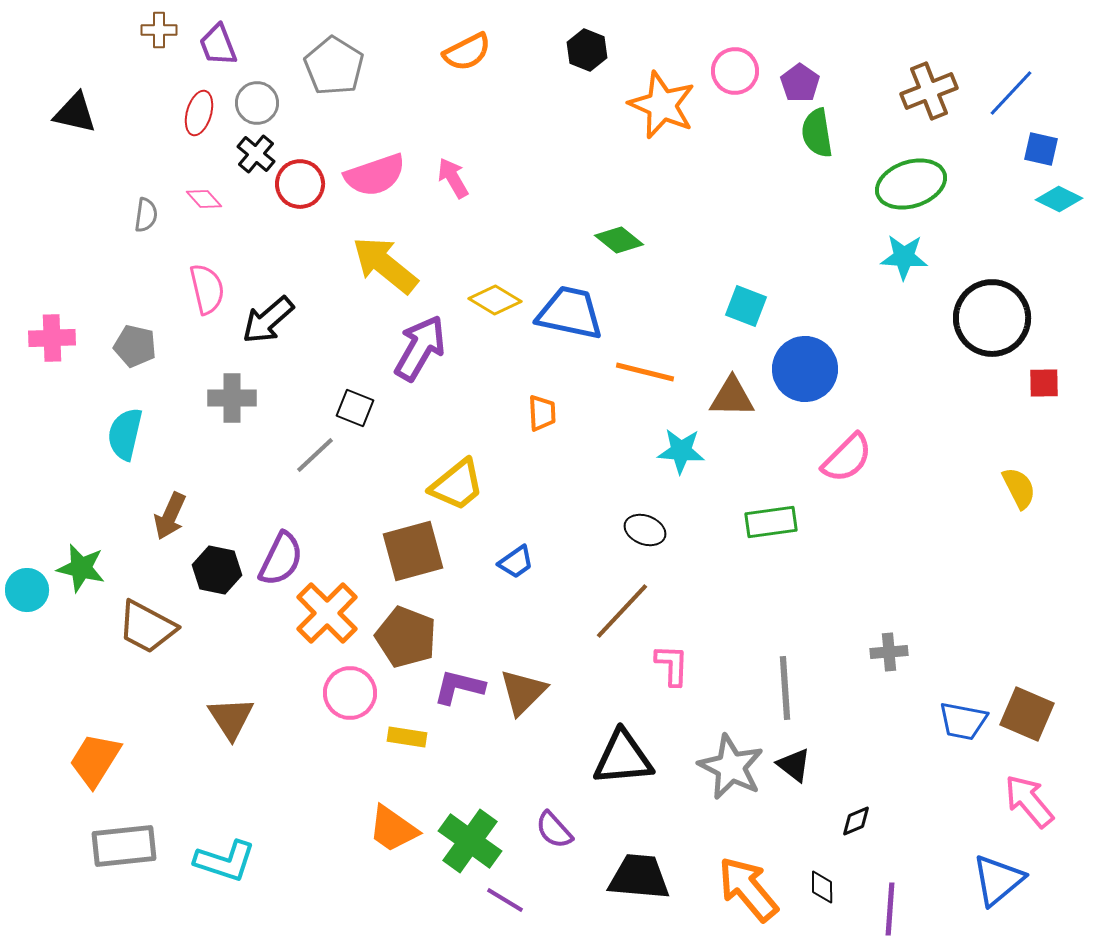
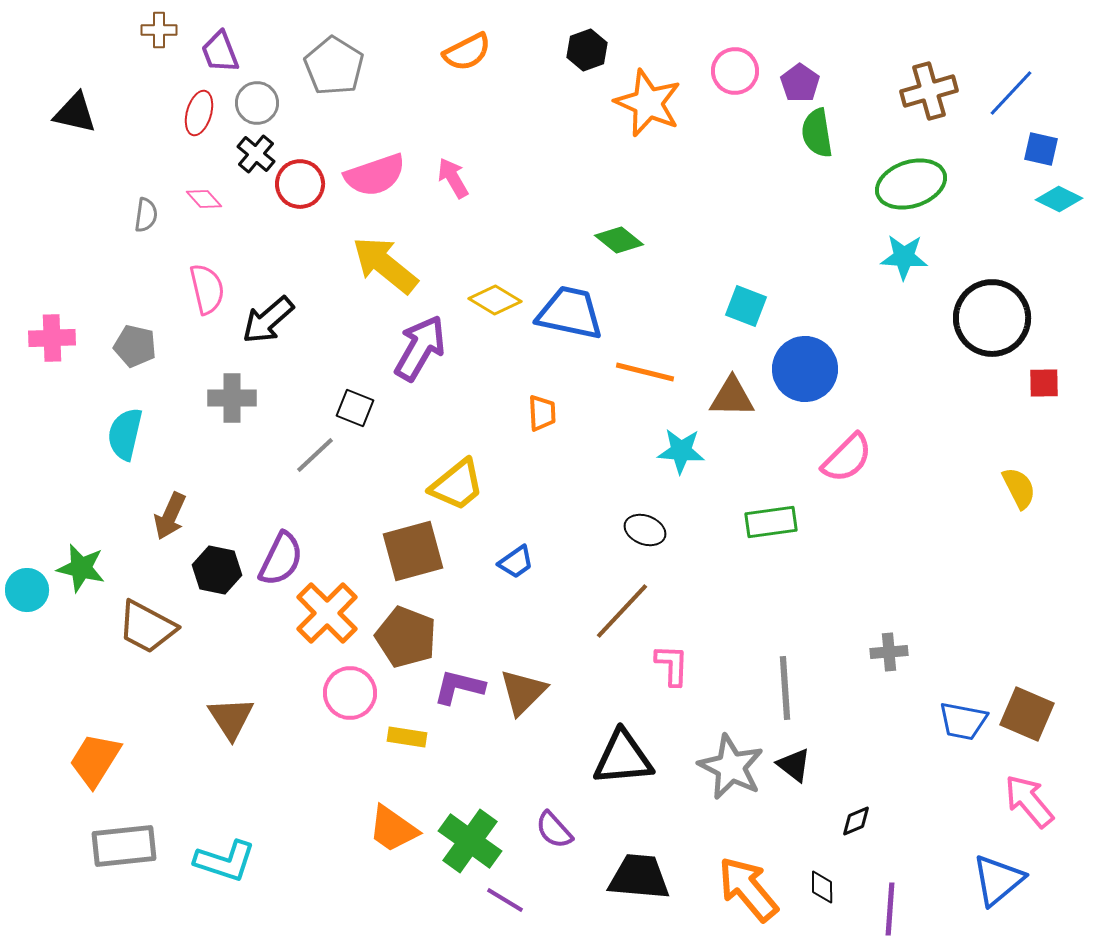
purple trapezoid at (218, 45): moved 2 px right, 7 px down
black hexagon at (587, 50): rotated 18 degrees clockwise
brown cross at (929, 91): rotated 6 degrees clockwise
orange star at (662, 105): moved 14 px left, 2 px up
